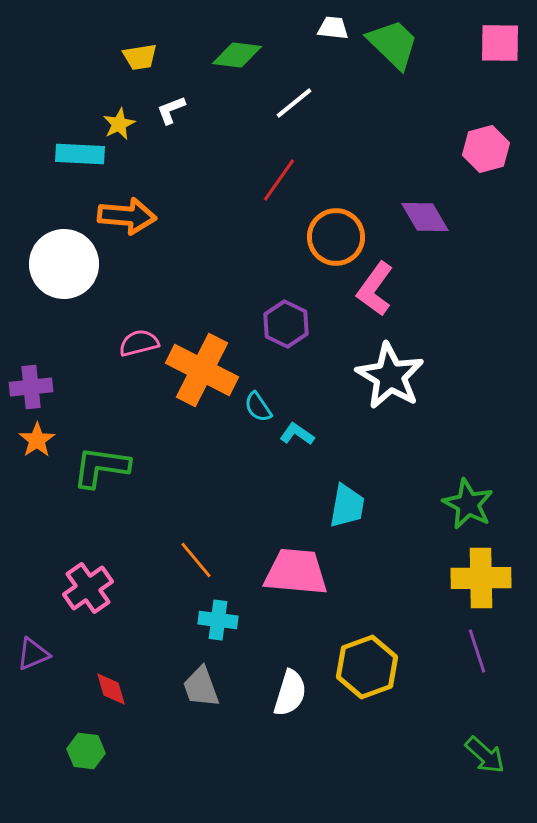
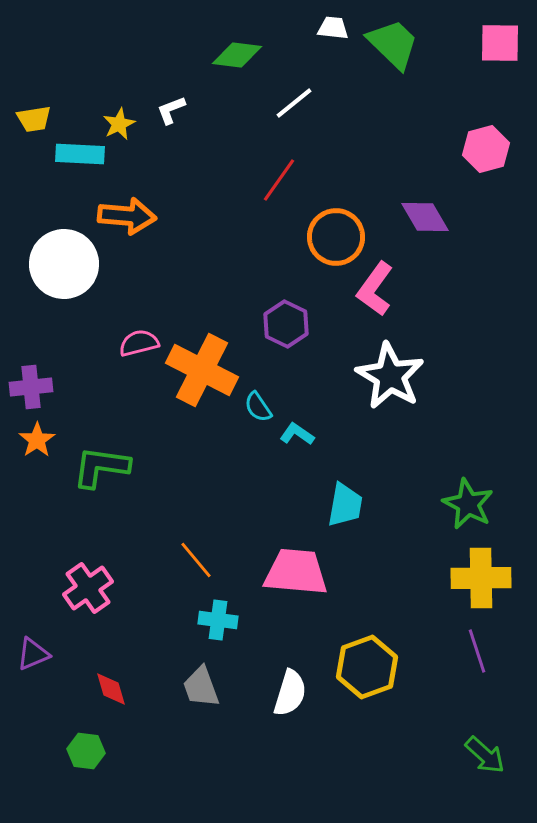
yellow trapezoid: moved 106 px left, 62 px down
cyan trapezoid: moved 2 px left, 1 px up
